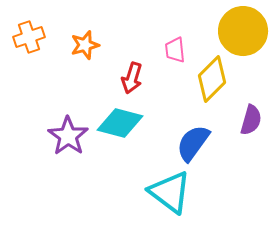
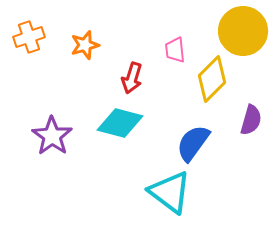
purple star: moved 16 px left
